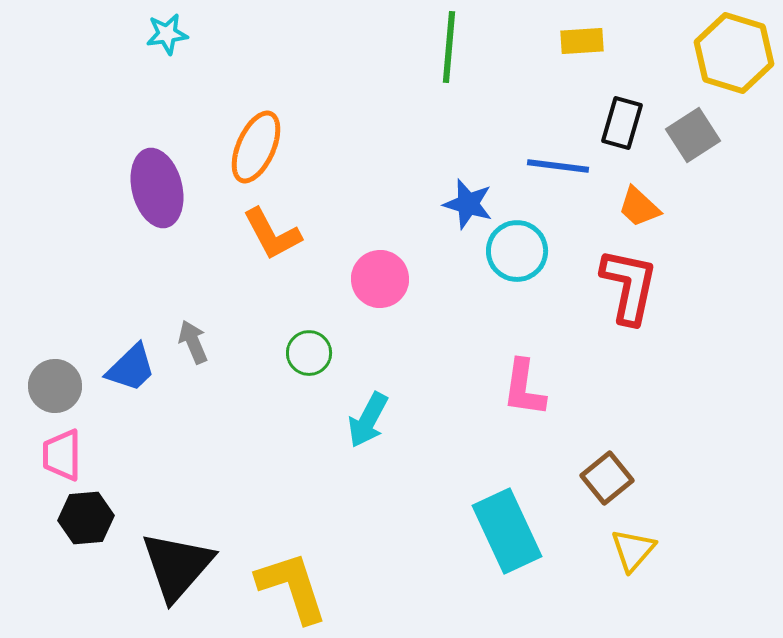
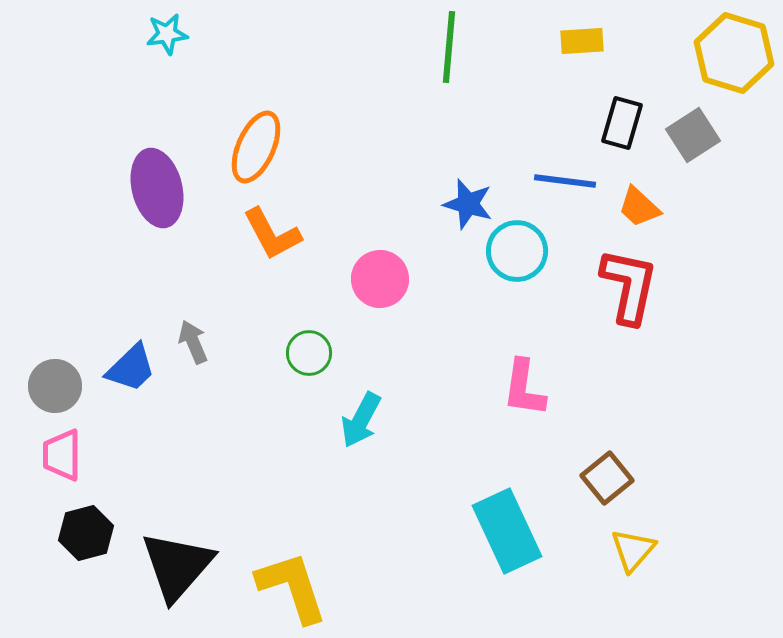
blue line: moved 7 px right, 15 px down
cyan arrow: moved 7 px left
black hexagon: moved 15 px down; rotated 10 degrees counterclockwise
